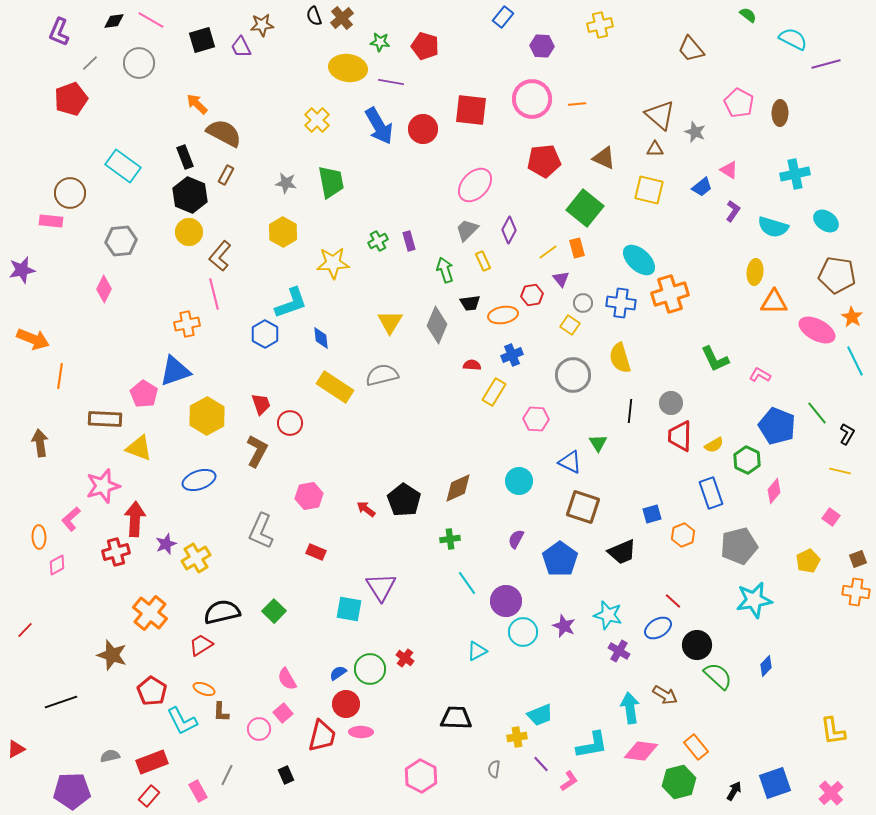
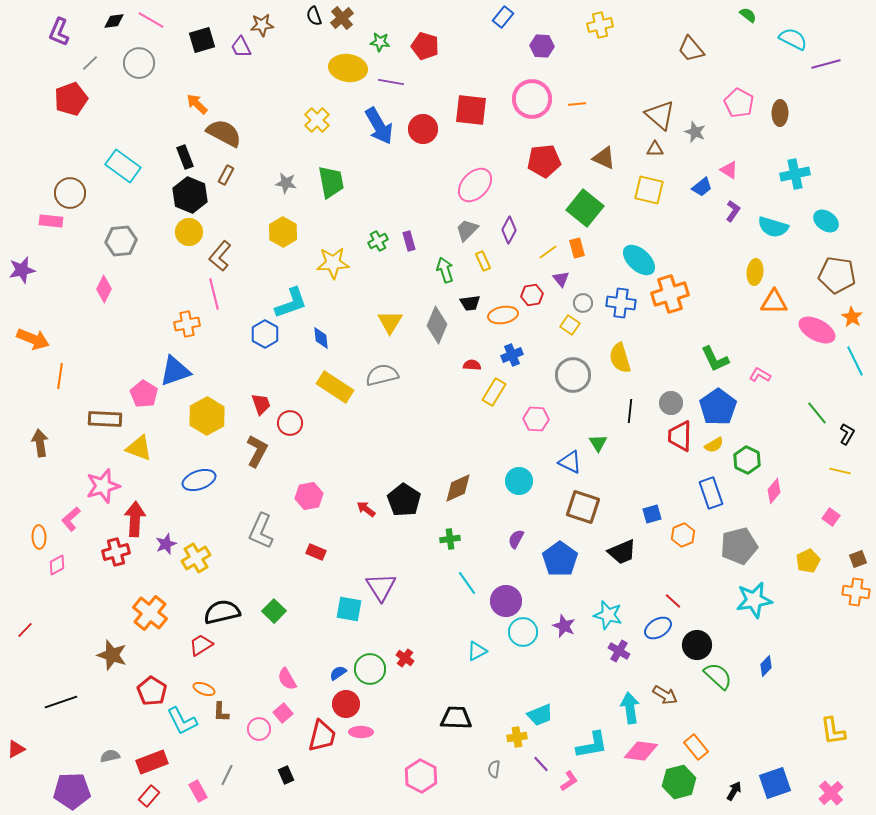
blue pentagon at (777, 426): moved 59 px left, 19 px up; rotated 15 degrees clockwise
